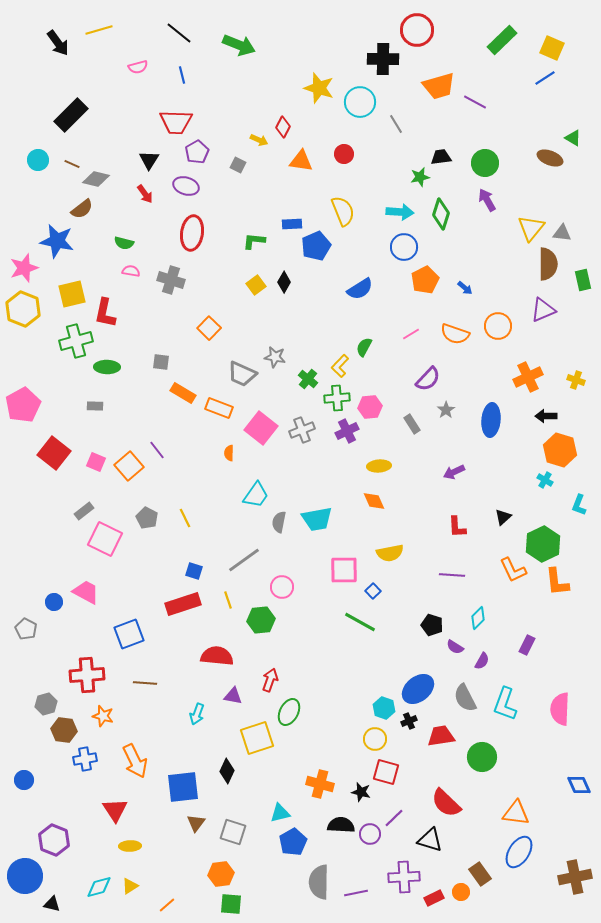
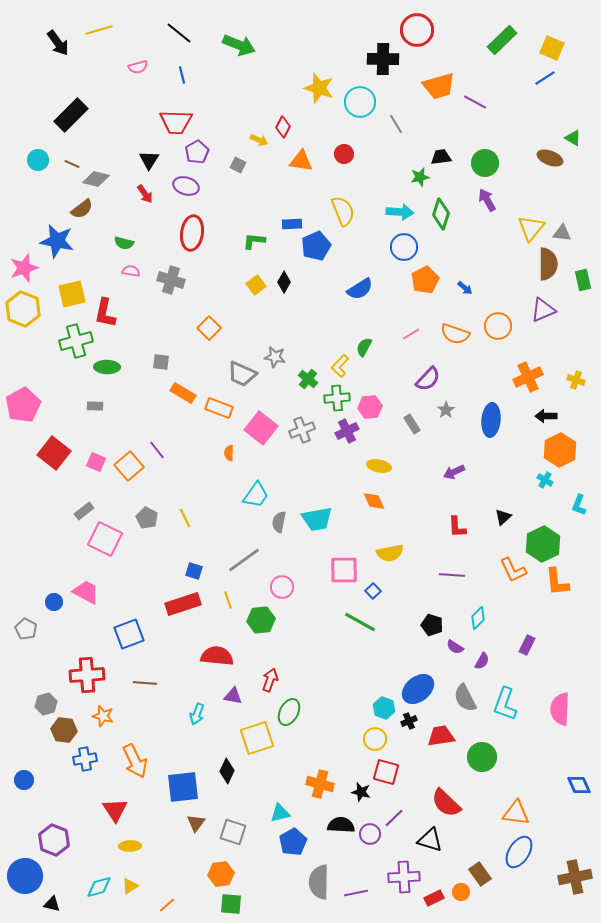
orange hexagon at (560, 450): rotated 16 degrees clockwise
yellow ellipse at (379, 466): rotated 15 degrees clockwise
